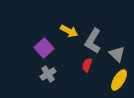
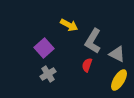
yellow arrow: moved 6 px up
gray triangle: rotated 18 degrees counterclockwise
